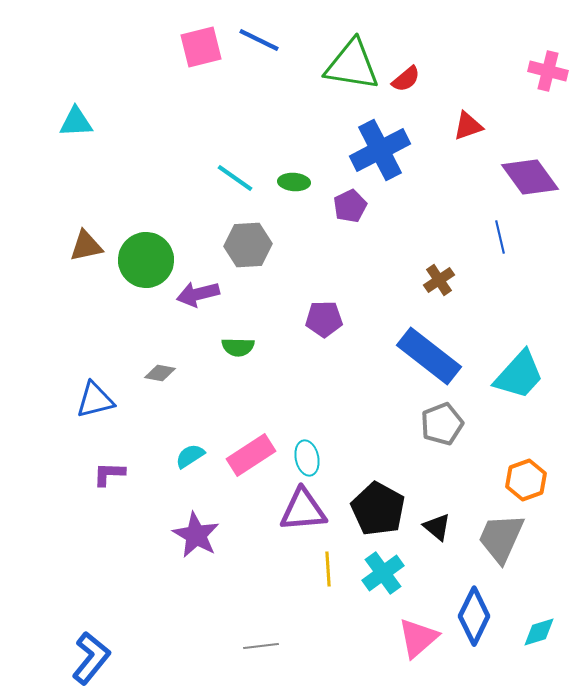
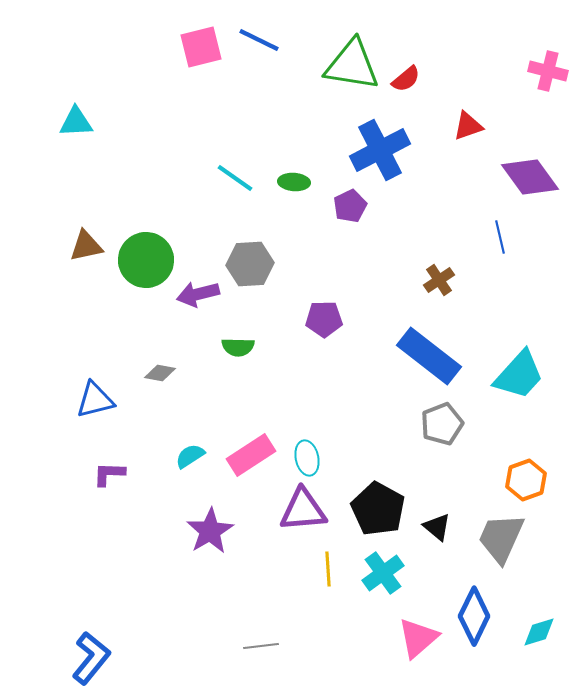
gray hexagon at (248, 245): moved 2 px right, 19 px down
purple star at (196, 535): moved 14 px right, 4 px up; rotated 12 degrees clockwise
